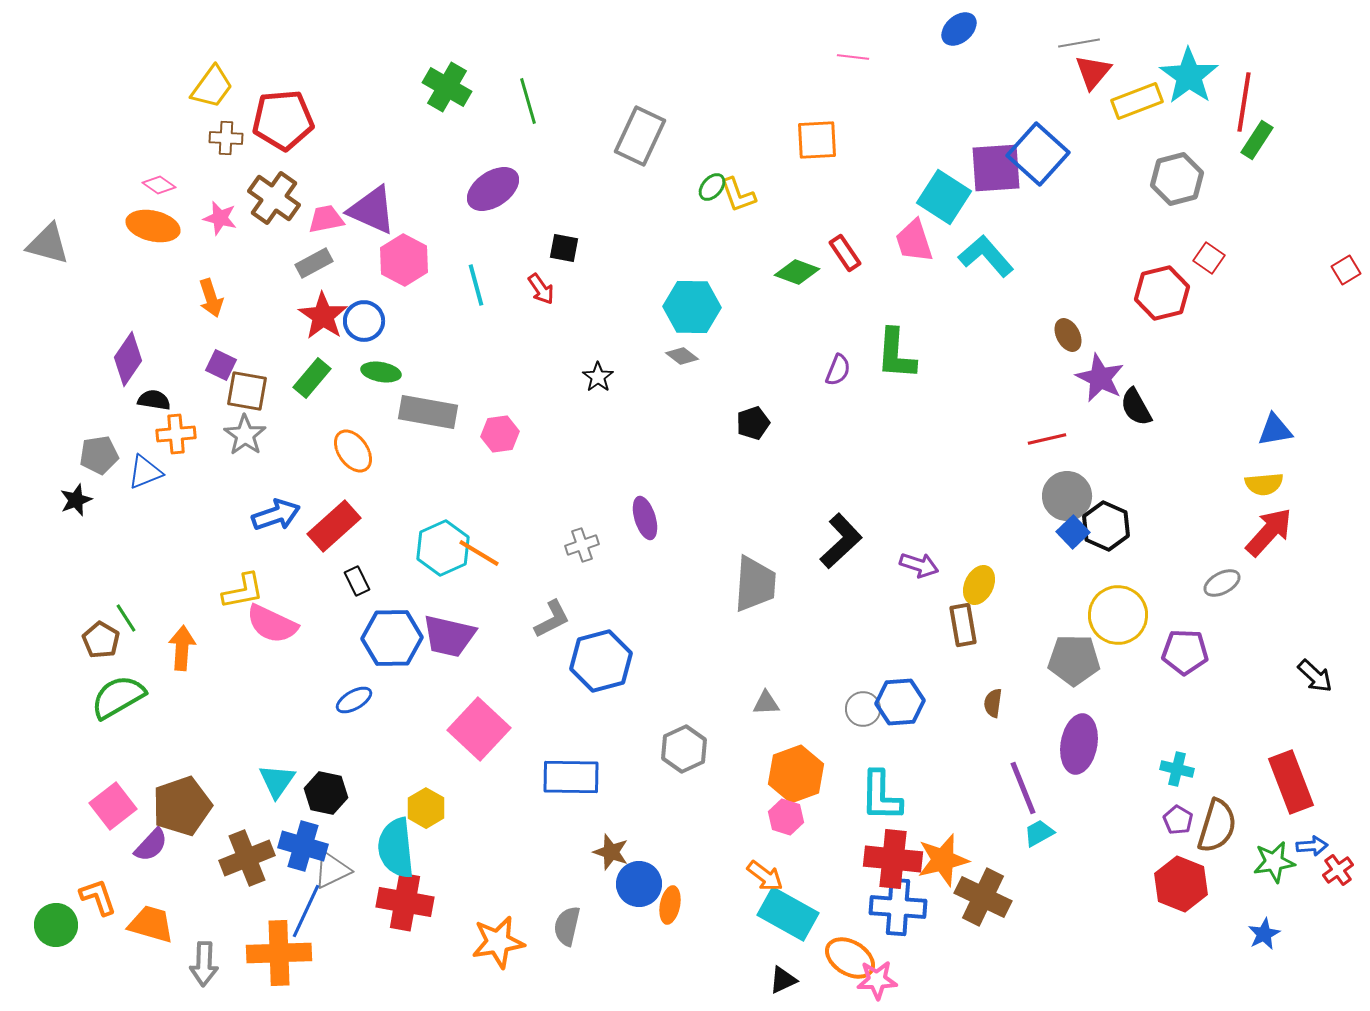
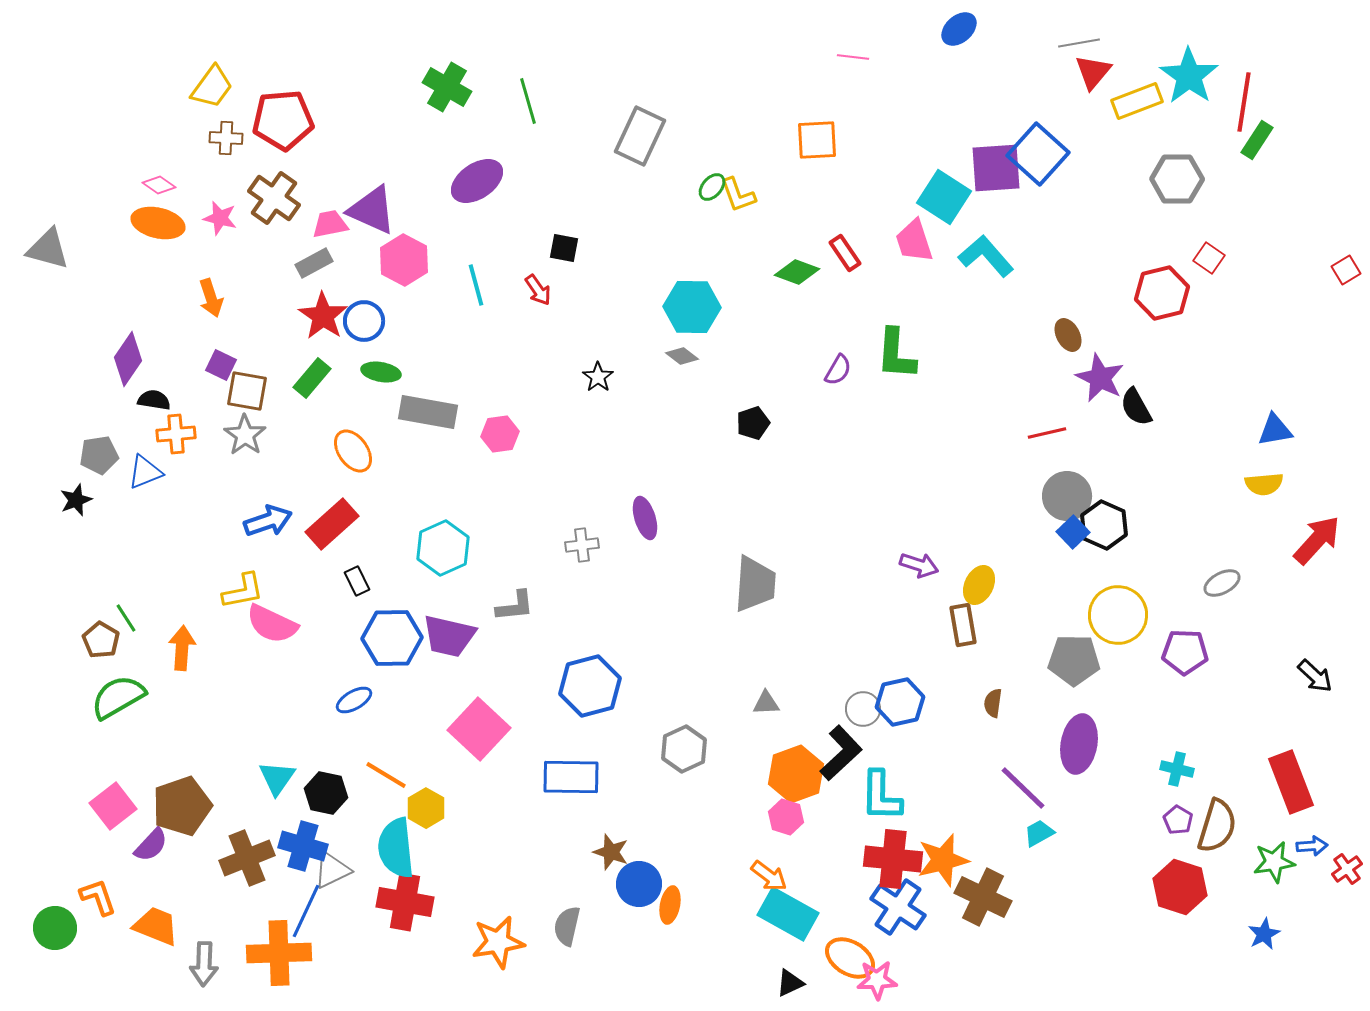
gray hexagon at (1177, 179): rotated 15 degrees clockwise
purple ellipse at (493, 189): moved 16 px left, 8 px up
pink trapezoid at (326, 219): moved 4 px right, 5 px down
orange ellipse at (153, 226): moved 5 px right, 3 px up
gray triangle at (48, 244): moved 5 px down
red arrow at (541, 289): moved 3 px left, 1 px down
purple semicircle at (838, 370): rotated 8 degrees clockwise
red line at (1047, 439): moved 6 px up
blue arrow at (276, 515): moved 8 px left, 6 px down
red rectangle at (334, 526): moved 2 px left, 2 px up
black hexagon at (1106, 526): moved 2 px left, 1 px up
red arrow at (1269, 532): moved 48 px right, 8 px down
black L-shape at (841, 541): moved 212 px down
gray cross at (582, 545): rotated 12 degrees clockwise
orange line at (479, 553): moved 93 px left, 222 px down
gray L-shape at (552, 619): moved 37 px left, 13 px up; rotated 21 degrees clockwise
blue hexagon at (601, 661): moved 11 px left, 25 px down
blue hexagon at (900, 702): rotated 9 degrees counterclockwise
cyan triangle at (277, 781): moved 3 px up
purple line at (1023, 788): rotated 24 degrees counterclockwise
red cross at (1338, 870): moved 9 px right, 1 px up
orange arrow at (765, 876): moved 4 px right
red hexagon at (1181, 884): moved 1 px left, 3 px down; rotated 4 degrees counterclockwise
blue cross at (898, 907): rotated 30 degrees clockwise
orange trapezoid at (151, 924): moved 5 px right, 2 px down; rotated 6 degrees clockwise
green circle at (56, 925): moved 1 px left, 3 px down
black triangle at (783, 980): moved 7 px right, 3 px down
